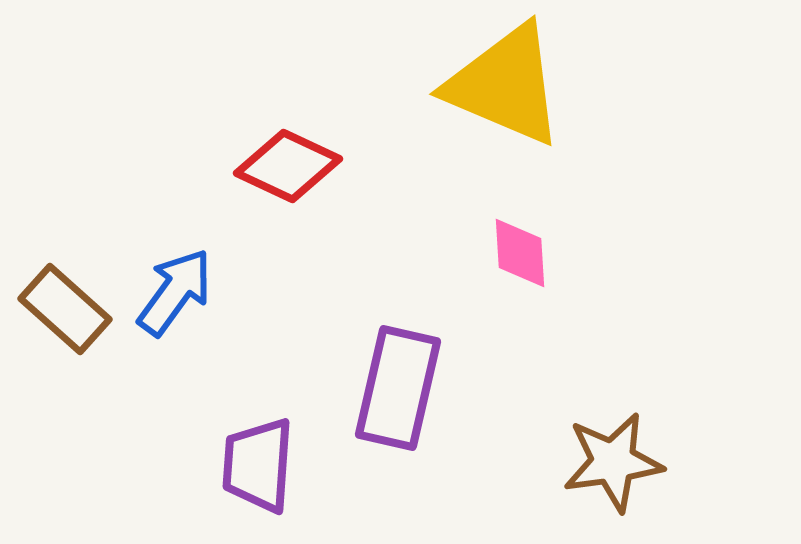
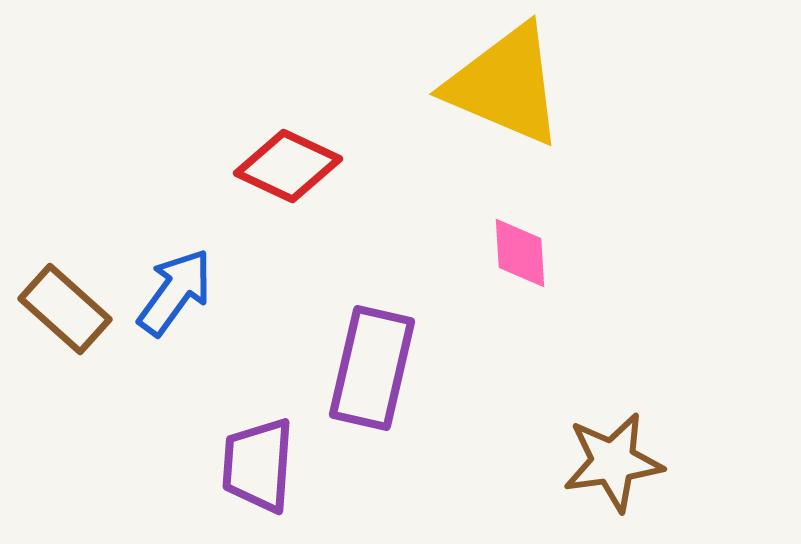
purple rectangle: moved 26 px left, 20 px up
